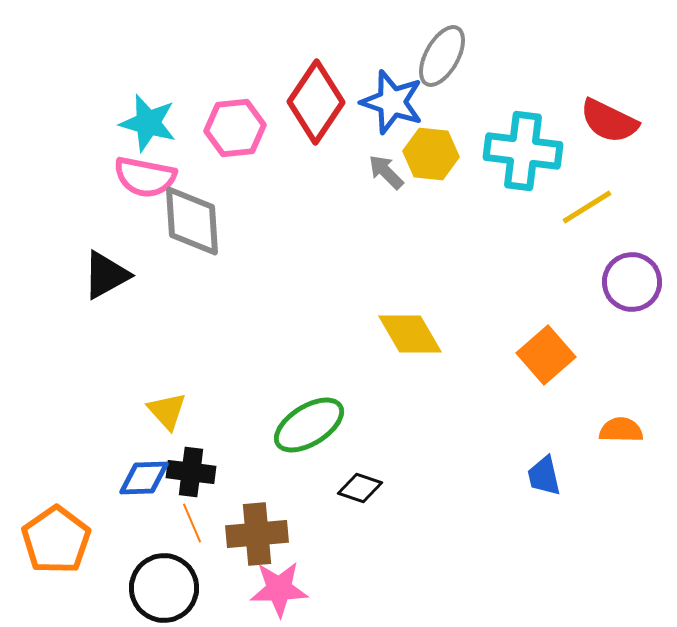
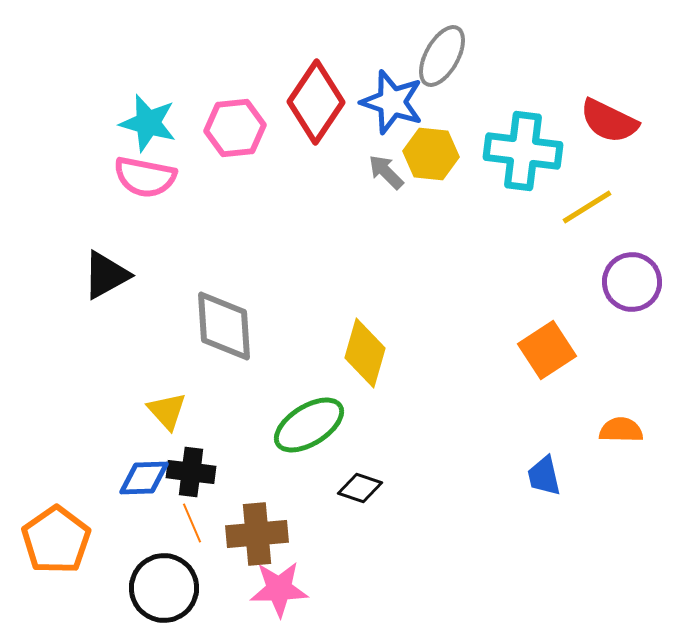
gray diamond: moved 32 px right, 105 px down
yellow diamond: moved 45 px left, 19 px down; rotated 46 degrees clockwise
orange square: moved 1 px right, 5 px up; rotated 8 degrees clockwise
